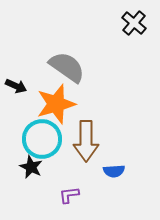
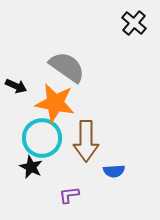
orange star: moved 1 px left, 1 px up; rotated 27 degrees clockwise
cyan circle: moved 1 px up
